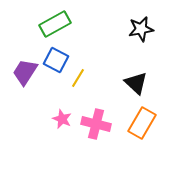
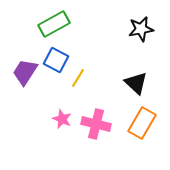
green rectangle: moved 1 px left
